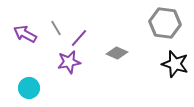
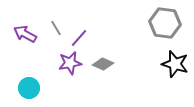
gray diamond: moved 14 px left, 11 px down
purple star: moved 1 px right, 1 px down
